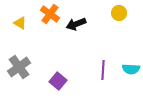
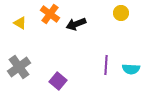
yellow circle: moved 2 px right
purple line: moved 3 px right, 5 px up
